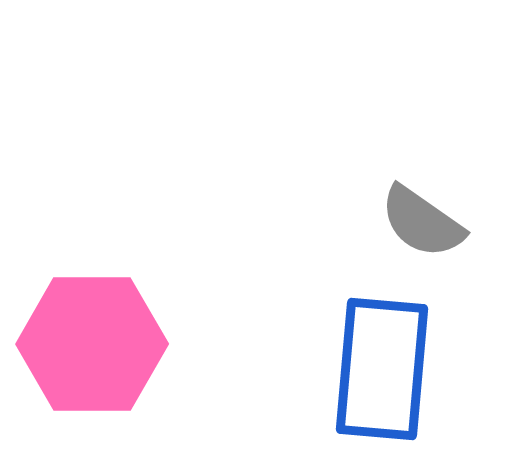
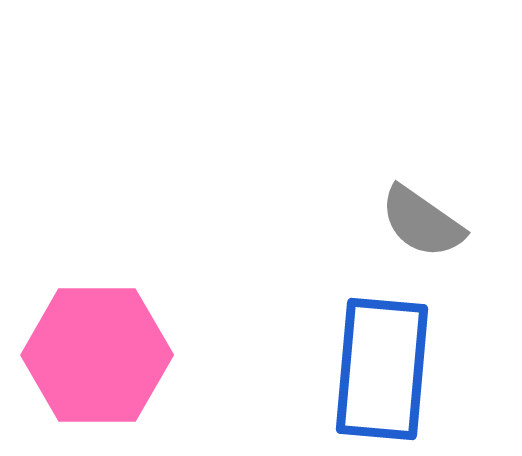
pink hexagon: moved 5 px right, 11 px down
